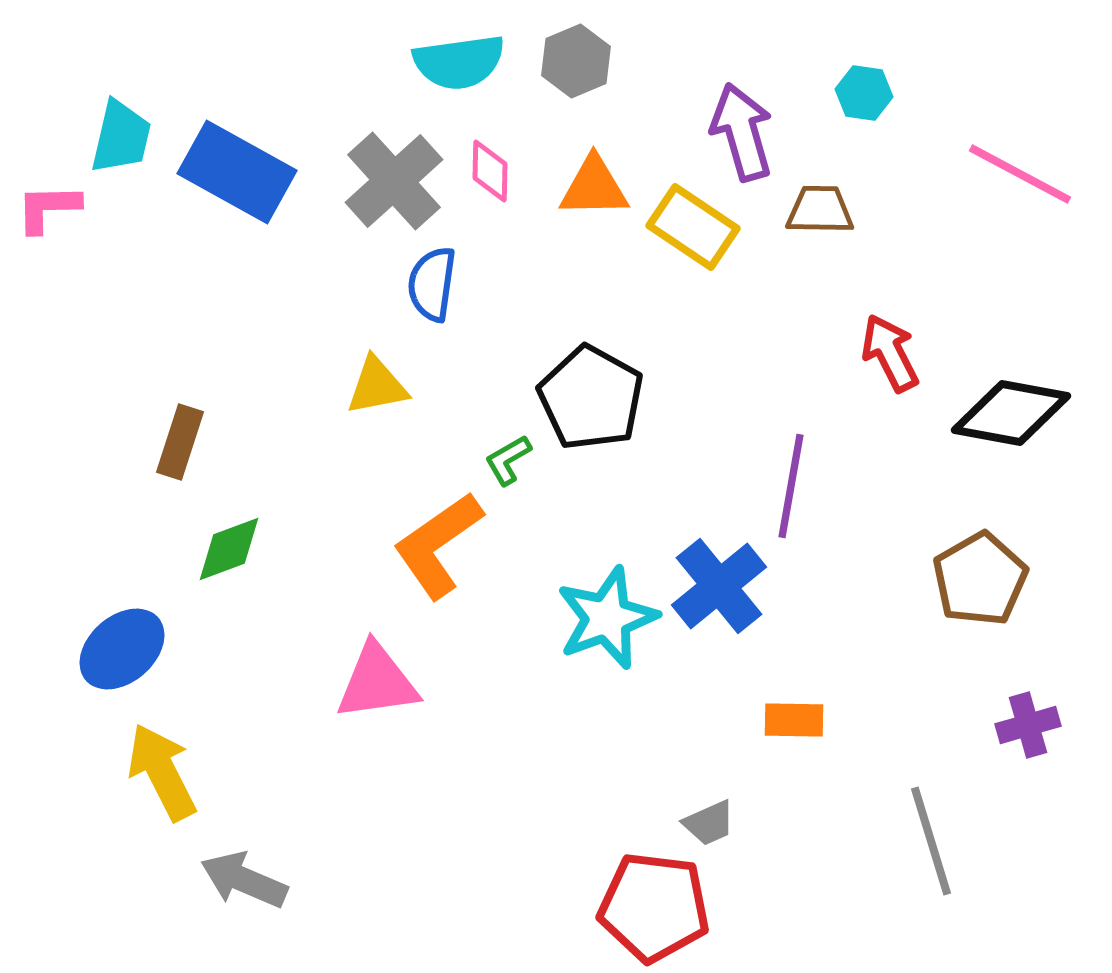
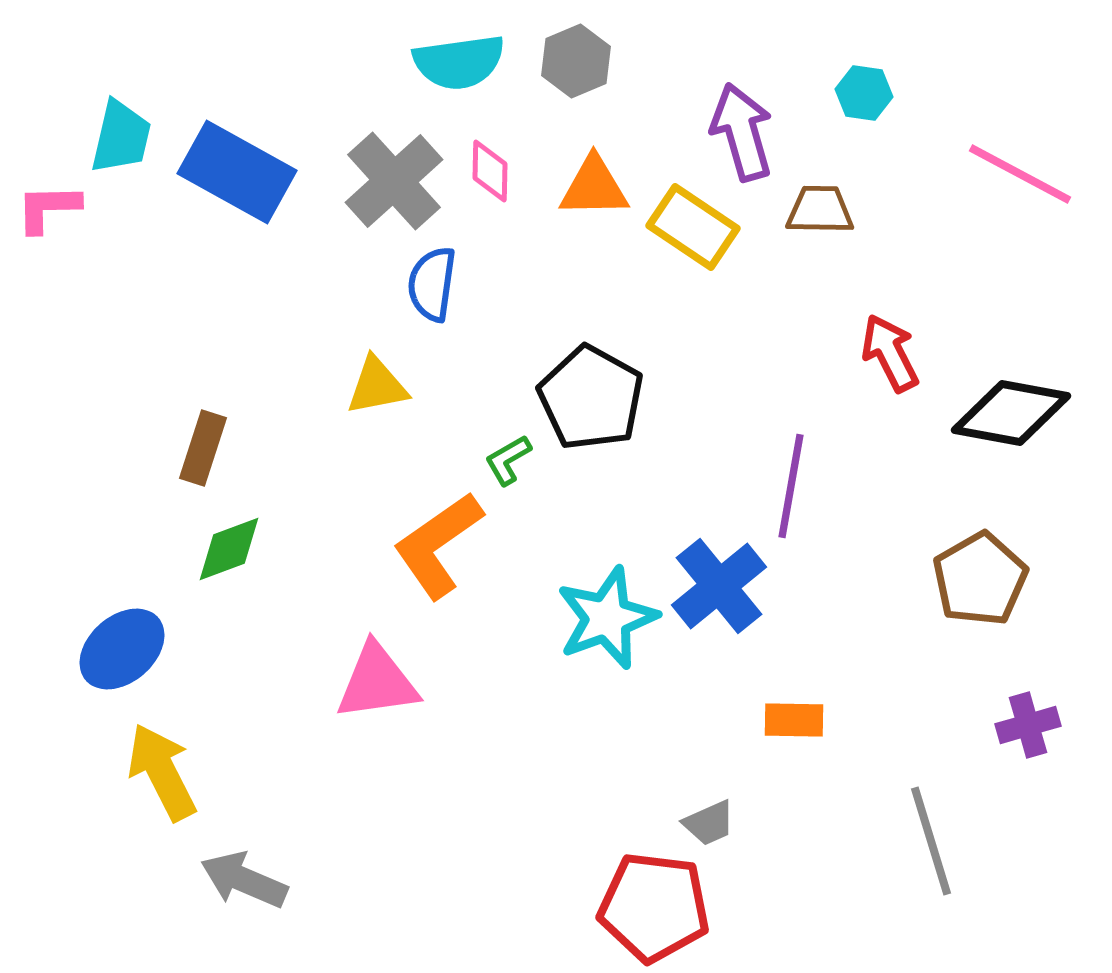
brown rectangle: moved 23 px right, 6 px down
